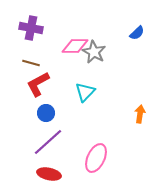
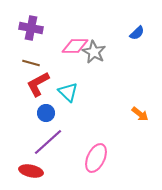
cyan triangle: moved 17 px left; rotated 30 degrees counterclockwise
orange arrow: rotated 120 degrees clockwise
red ellipse: moved 18 px left, 3 px up
